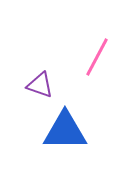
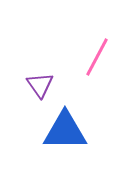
purple triangle: rotated 36 degrees clockwise
